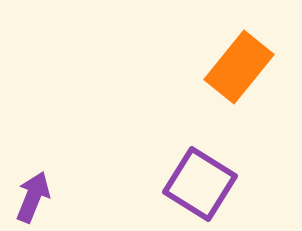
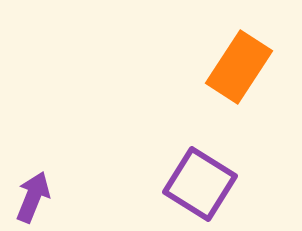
orange rectangle: rotated 6 degrees counterclockwise
